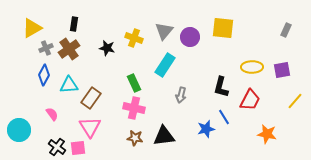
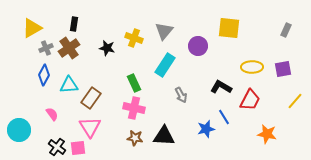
yellow square: moved 6 px right
purple circle: moved 8 px right, 9 px down
brown cross: moved 1 px up
purple square: moved 1 px right, 1 px up
black L-shape: rotated 105 degrees clockwise
gray arrow: rotated 42 degrees counterclockwise
black triangle: rotated 10 degrees clockwise
